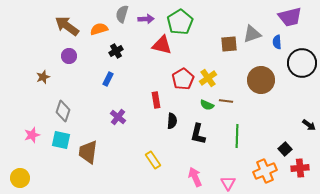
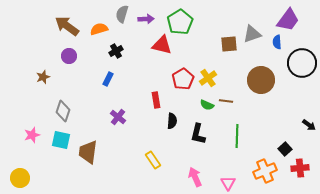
purple trapezoid: moved 2 px left, 3 px down; rotated 40 degrees counterclockwise
